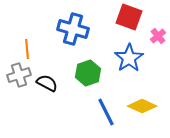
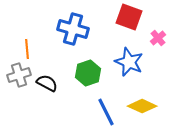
pink cross: moved 2 px down
blue star: moved 4 px down; rotated 16 degrees counterclockwise
